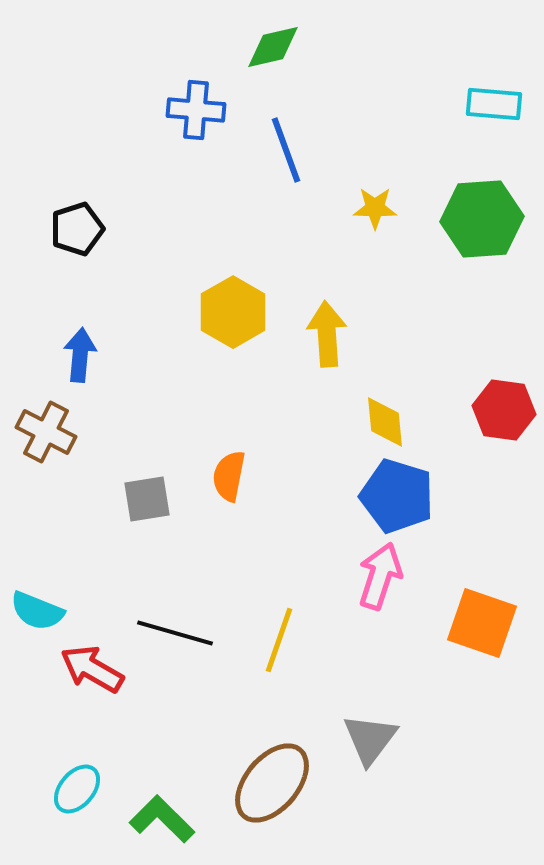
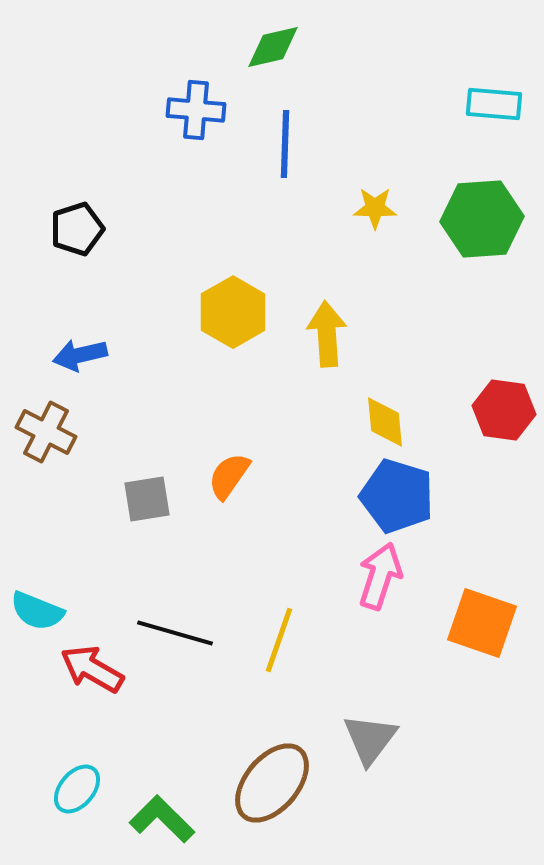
blue line: moved 1 px left, 6 px up; rotated 22 degrees clockwise
blue arrow: rotated 108 degrees counterclockwise
orange semicircle: rotated 24 degrees clockwise
